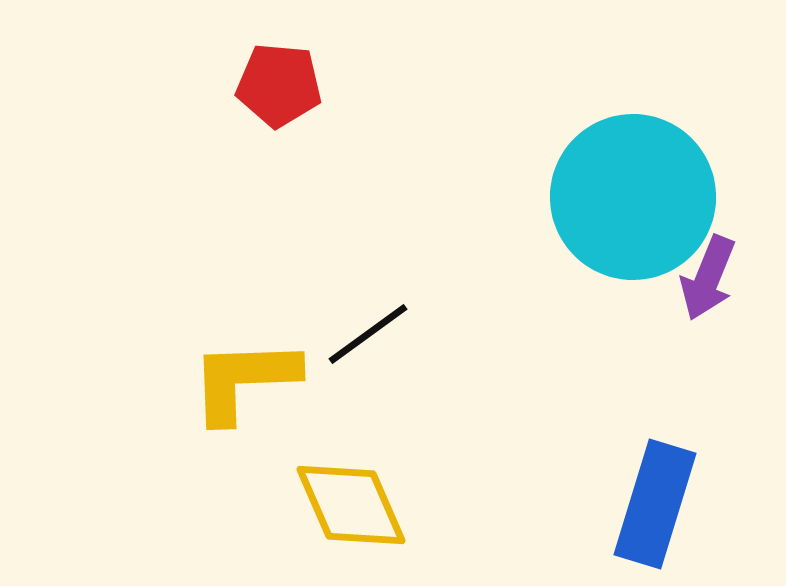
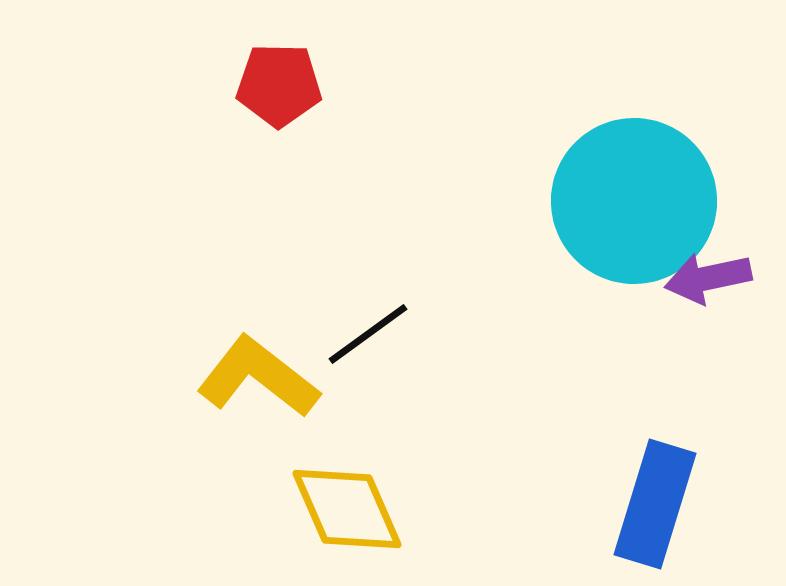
red pentagon: rotated 4 degrees counterclockwise
cyan circle: moved 1 px right, 4 px down
purple arrow: rotated 56 degrees clockwise
yellow L-shape: moved 14 px right, 3 px up; rotated 40 degrees clockwise
yellow diamond: moved 4 px left, 4 px down
